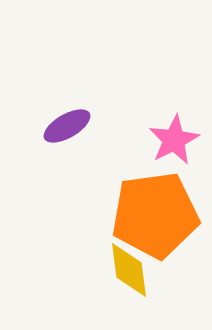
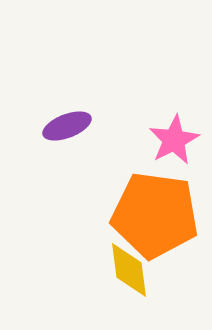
purple ellipse: rotated 9 degrees clockwise
orange pentagon: rotated 16 degrees clockwise
